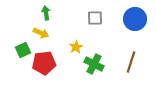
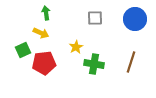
green cross: rotated 18 degrees counterclockwise
